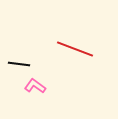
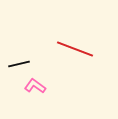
black line: rotated 20 degrees counterclockwise
